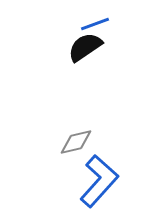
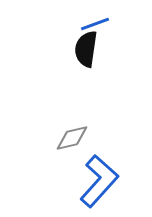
black semicircle: moved 1 px right, 2 px down; rotated 48 degrees counterclockwise
gray diamond: moved 4 px left, 4 px up
